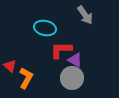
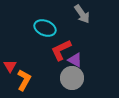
gray arrow: moved 3 px left, 1 px up
cyan ellipse: rotated 10 degrees clockwise
red L-shape: rotated 25 degrees counterclockwise
red triangle: rotated 16 degrees clockwise
orange L-shape: moved 2 px left, 2 px down
